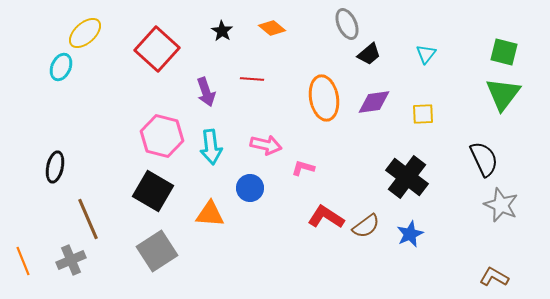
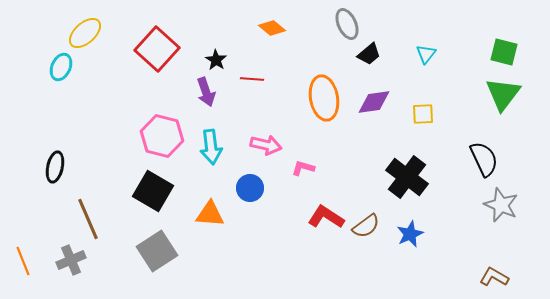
black star: moved 6 px left, 29 px down
